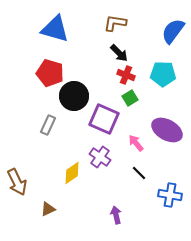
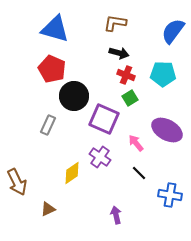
black arrow: rotated 30 degrees counterclockwise
red pentagon: moved 2 px right, 4 px up; rotated 8 degrees clockwise
